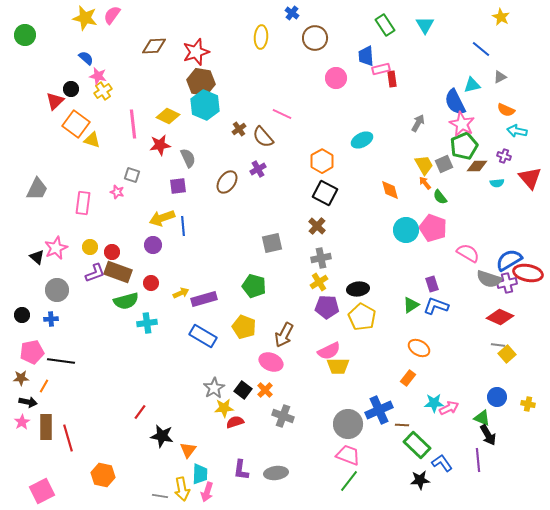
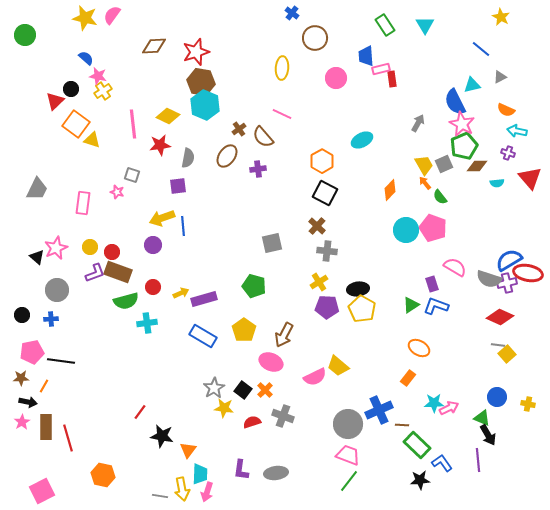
yellow ellipse at (261, 37): moved 21 px right, 31 px down
purple cross at (504, 156): moved 4 px right, 3 px up
gray semicircle at (188, 158): rotated 36 degrees clockwise
purple cross at (258, 169): rotated 21 degrees clockwise
brown ellipse at (227, 182): moved 26 px up
orange diamond at (390, 190): rotated 60 degrees clockwise
pink semicircle at (468, 253): moved 13 px left, 14 px down
gray cross at (321, 258): moved 6 px right, 7 px up; rotated 18 degrees clockwise
red circle at (151, 283): moved 2 px right, 4 px down
yellow pentagon at (362, 317): moved 8 px up
yellow pentagon at (244, 327): moved 3 px down; rotated 15 degrees clockwise
pink semicircle at (329, 351): moved 14 px left, 26 px down
yellow trapezoid at (338, 366): rotated 40 degrees clockwise
yellow star at (224, 408): rotated 12 degrees clockwise
red semicircle at (235, 422): moved 17 px right
